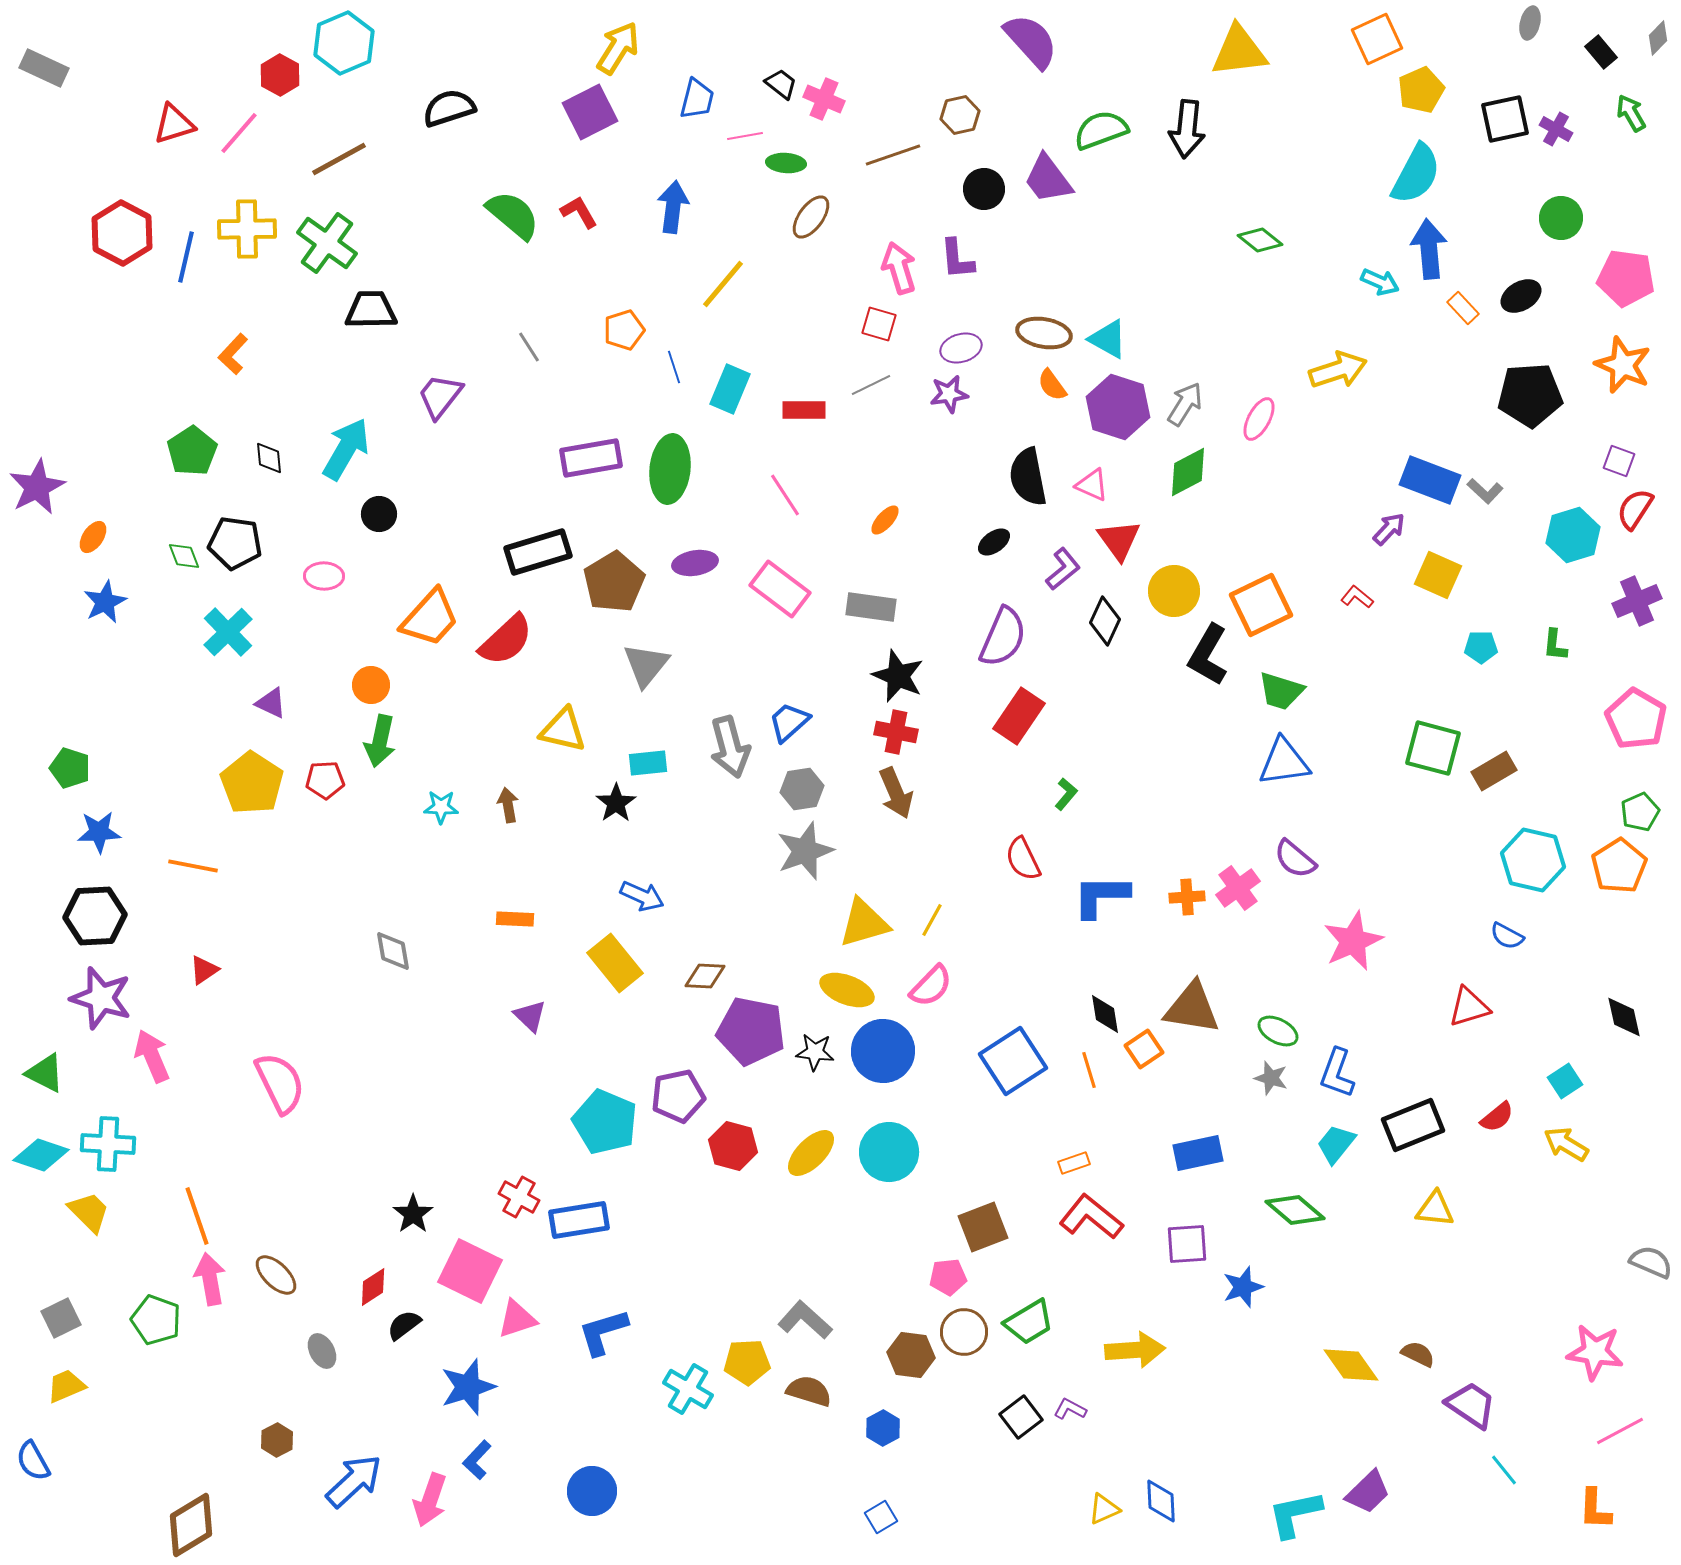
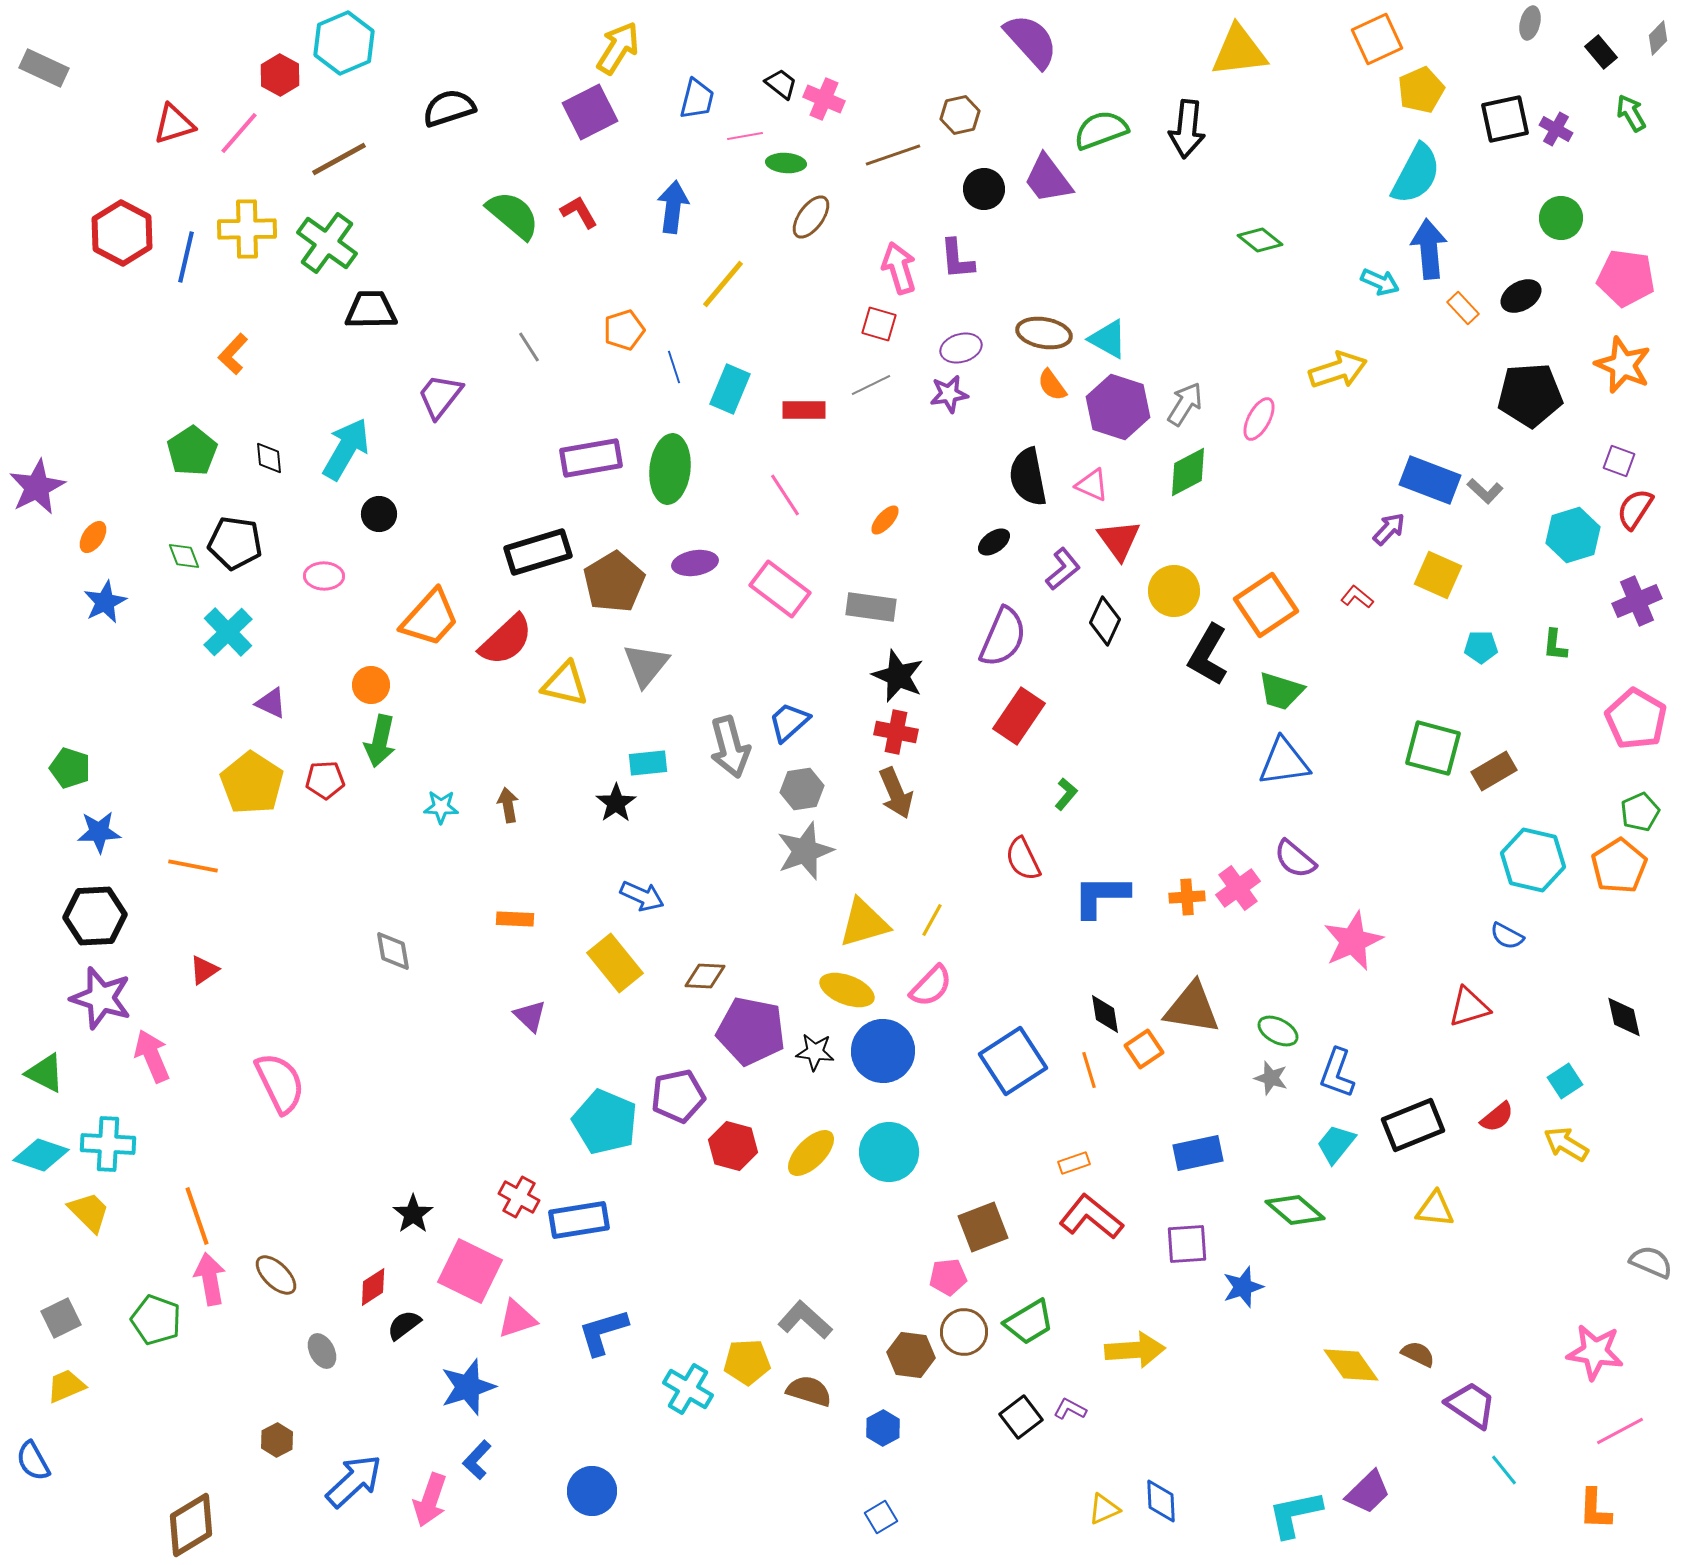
orange square at (1261, 605): moved 5 px right; rotated 8 degrees counterclockwise
yellow triangle at (563, 730): moved 2 px right, 46 px up
